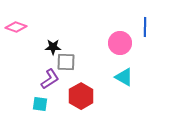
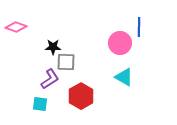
blue line: moved 6 px left
